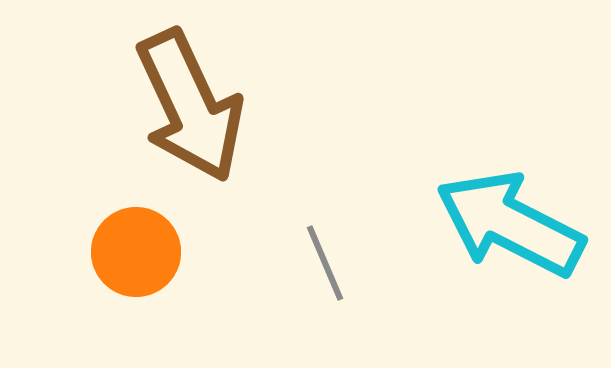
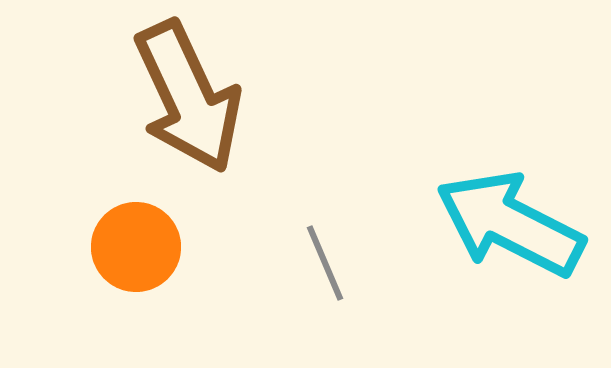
brown arrow: moved 2 px left, 9 px up
orange circle: moved 5 px up
